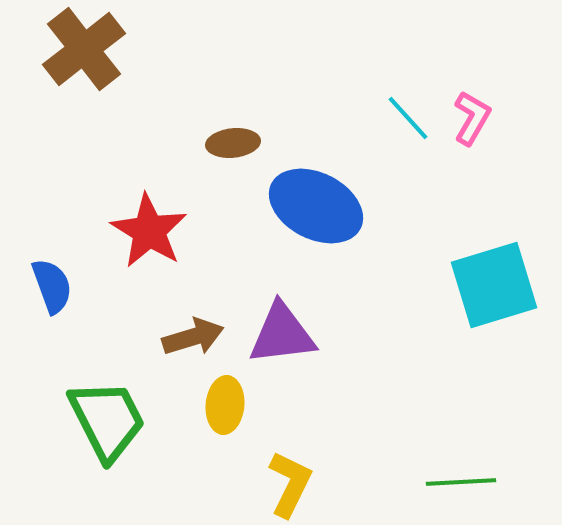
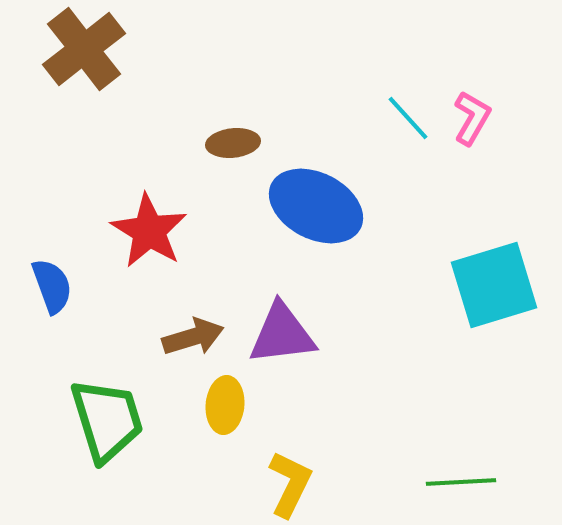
green trapezoid: rotated 10 degrees clockwise
